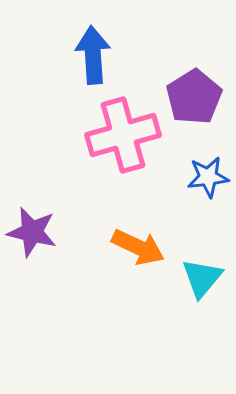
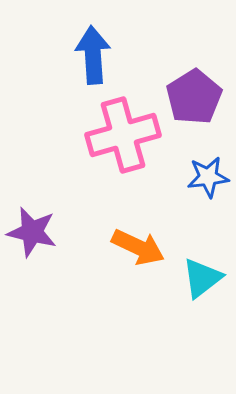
cyan triangle: rotated 12 degrees clockwise
